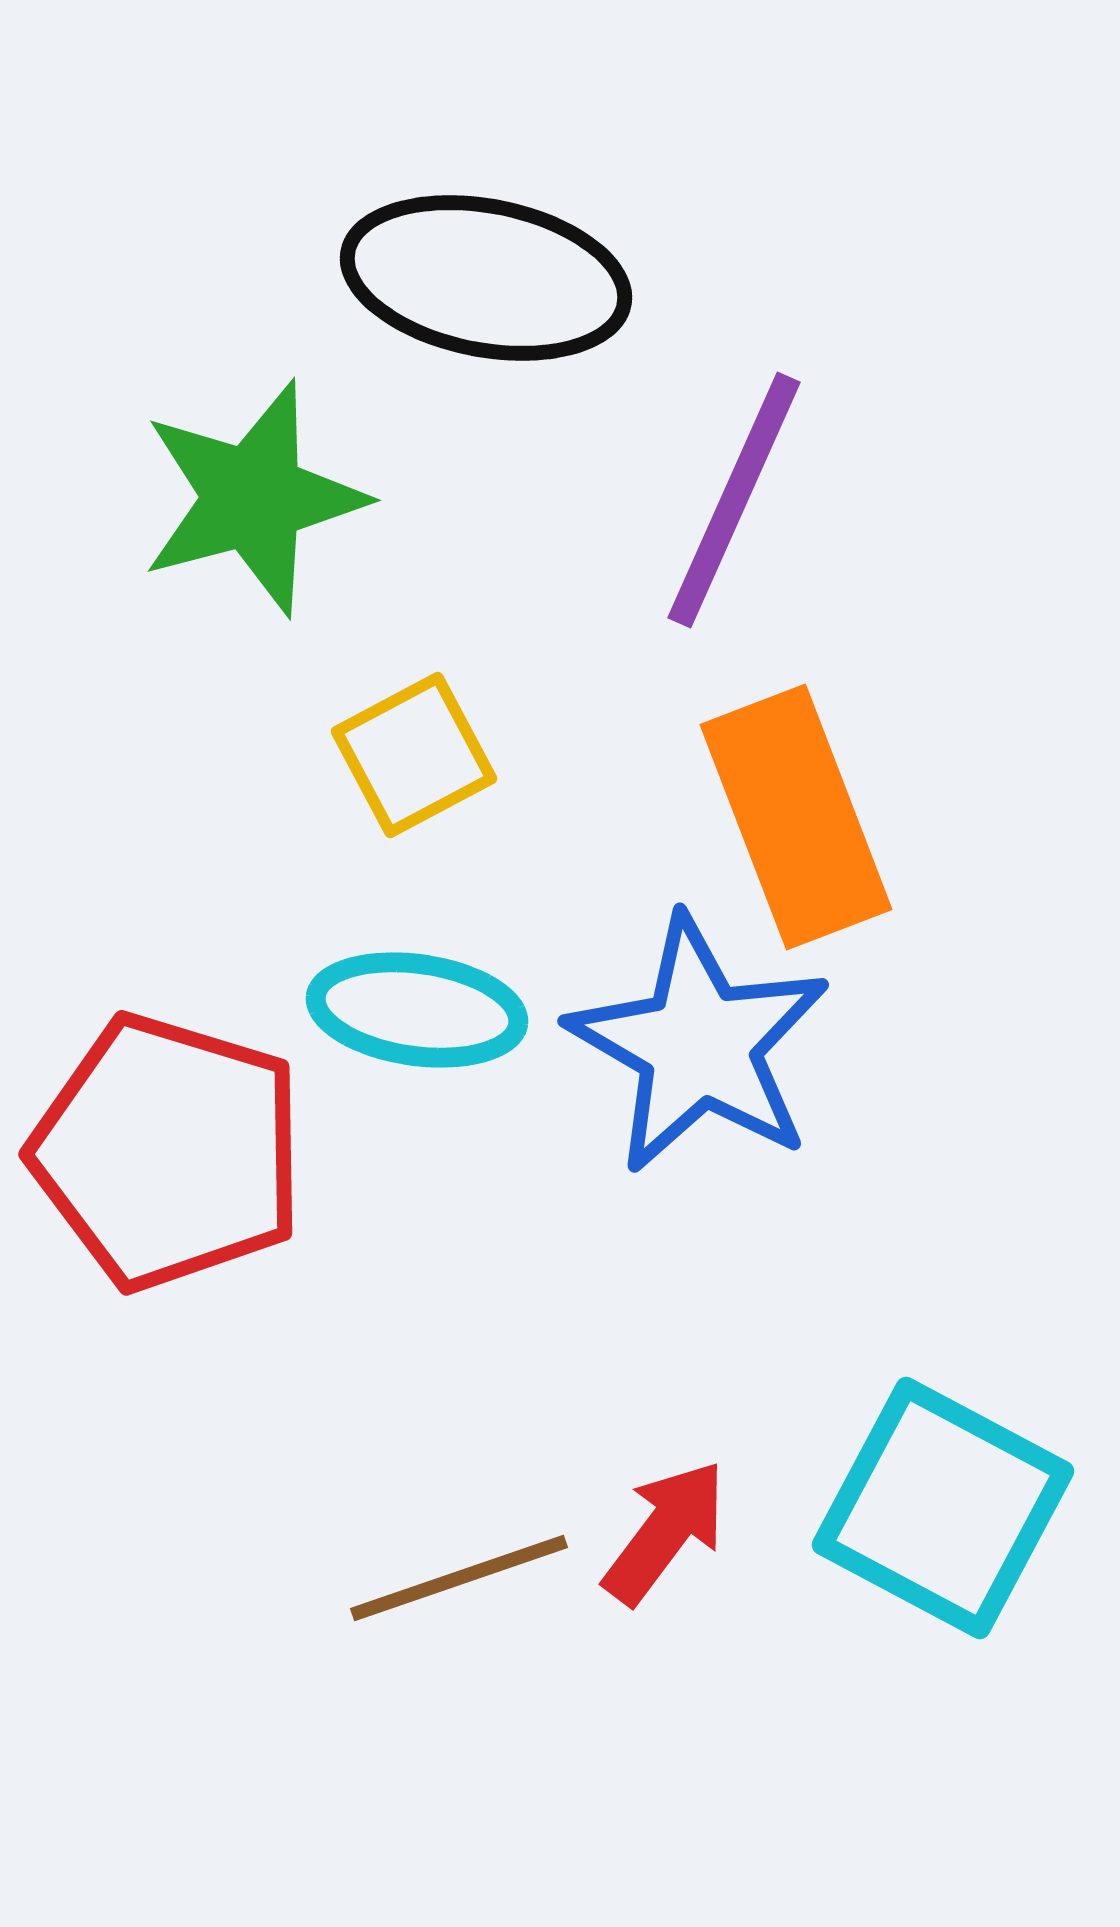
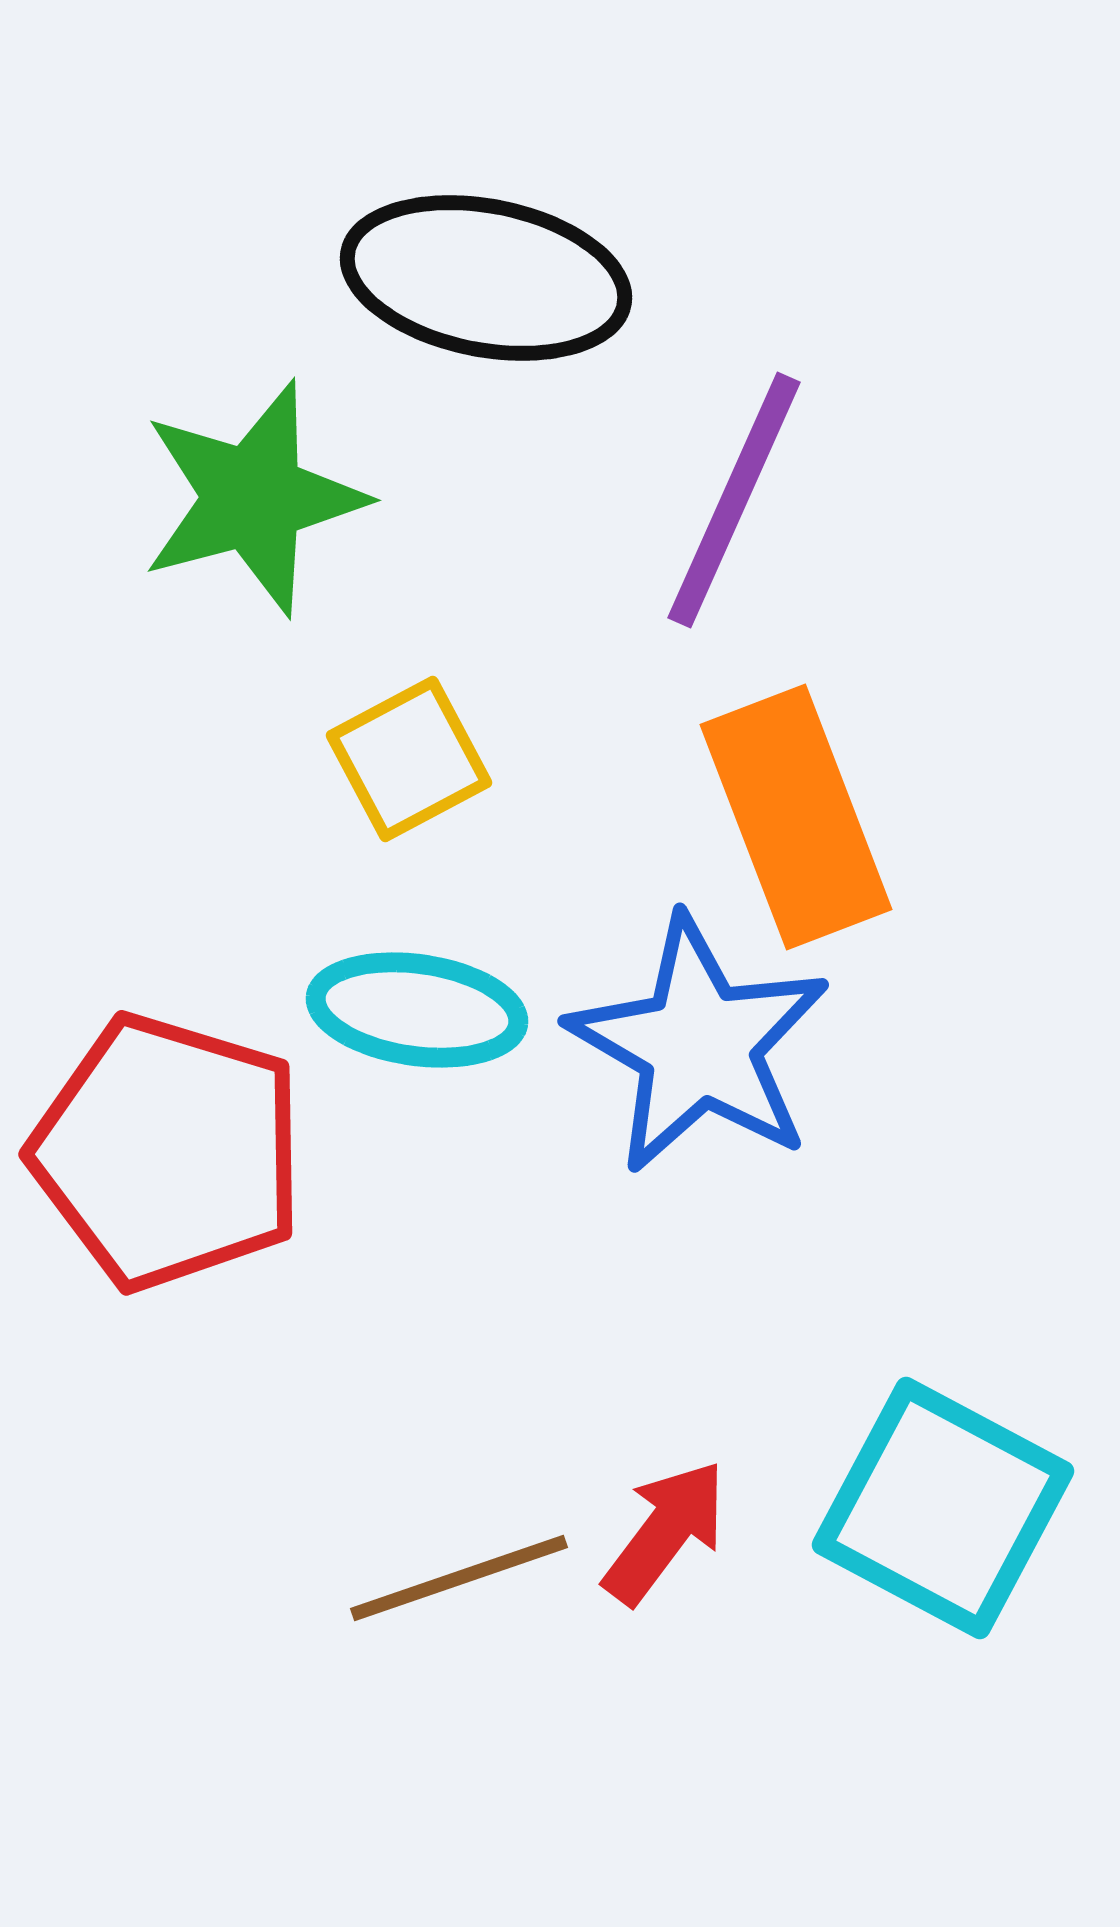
yellow square: moved 5 px left, 4 px down
